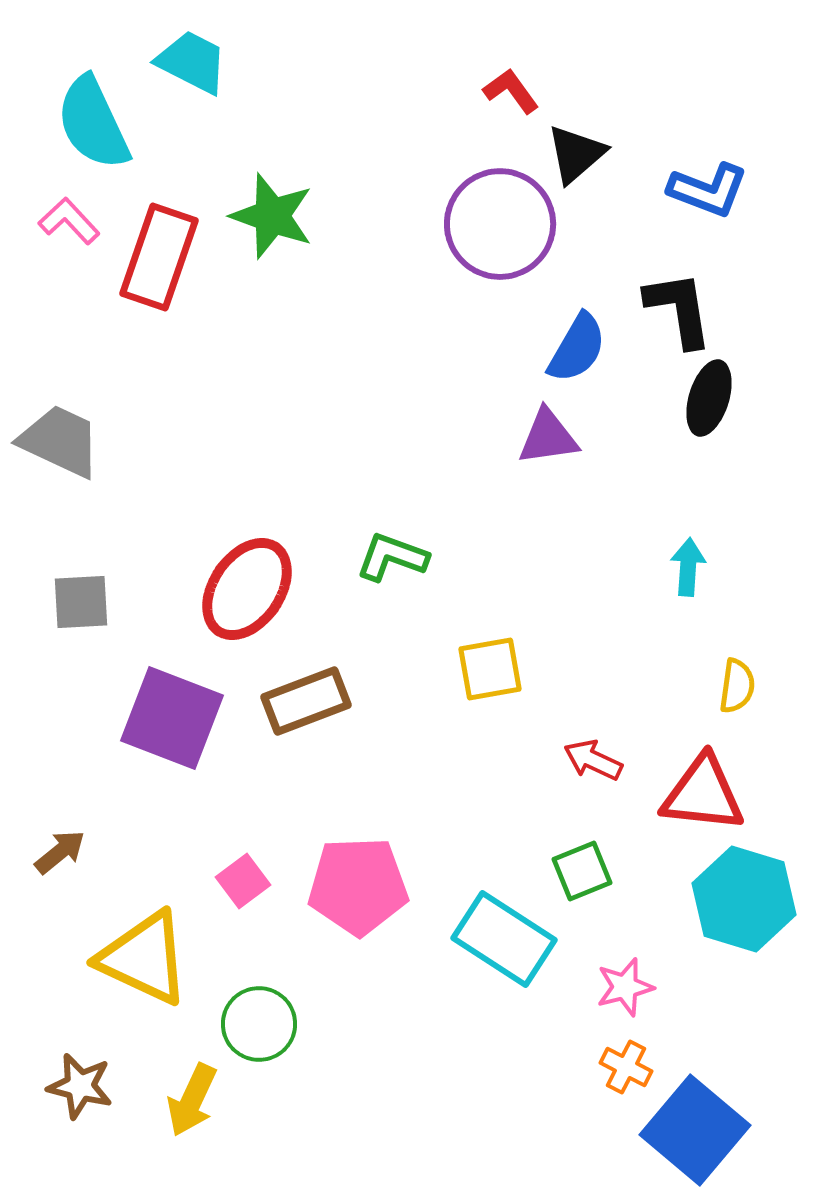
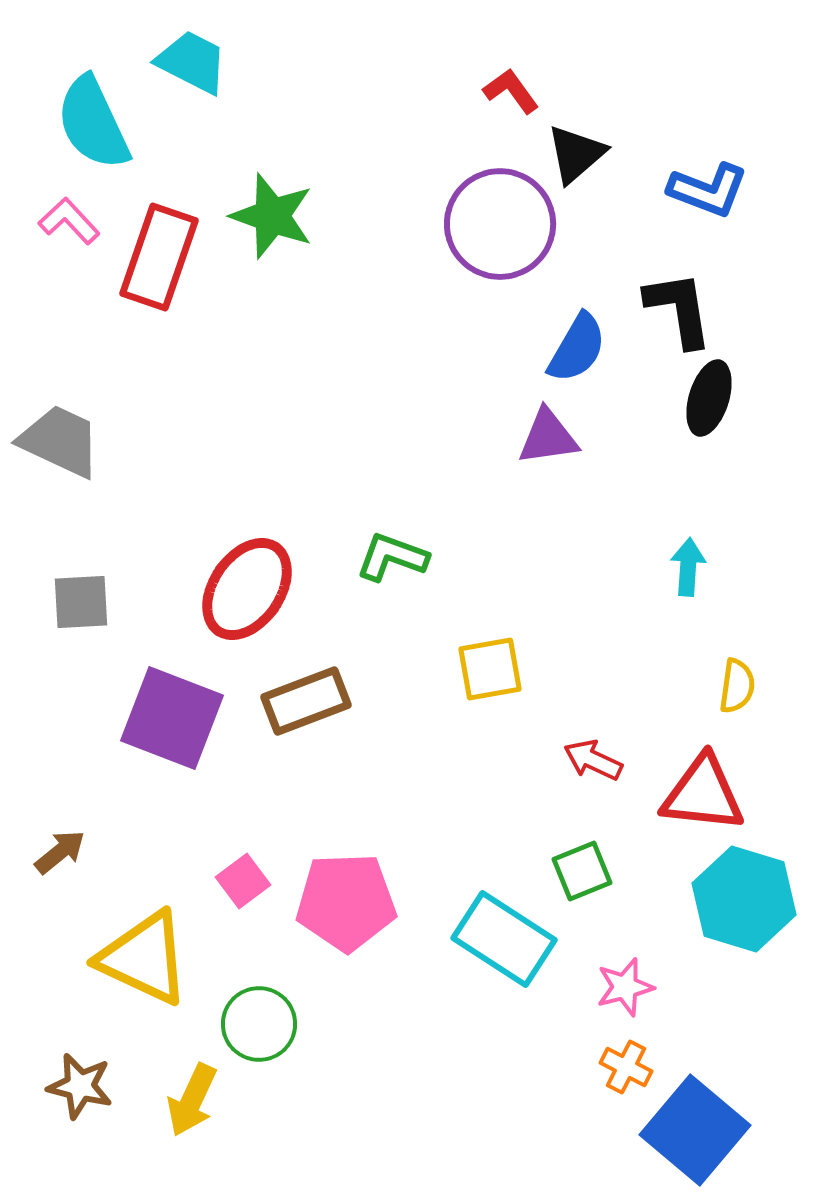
pink pentagon: moved 12 px left, 16 px down
